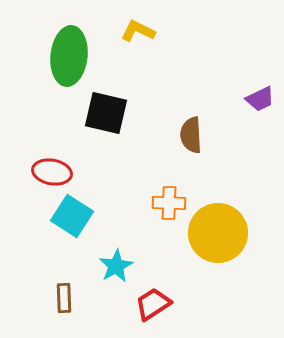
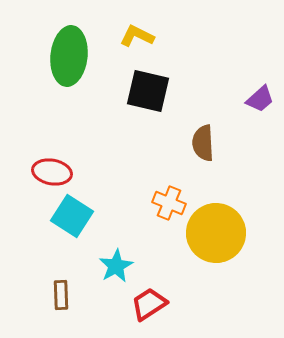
yellow L-shape: moved 1 px left, 5 px down
purple trapezoid: rotated 16 degrees counterclockwise
black square: moved 42 px right, 22 px up
brown semicircle: moved 12 px right, 8 px down
orange cross: rotated 20 degrees clockwise
yellow circle: moved 2 px left
brown rectangle: moved 3 px left, 3 px up
red trapezoid: moved 4 px left
